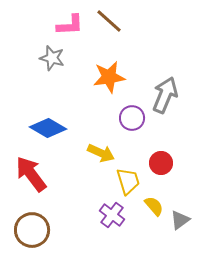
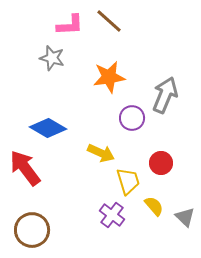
red arrow: moved 6 px left, 6 px up
gray triangle: moved 5 px right, 3 px up; rotated 40 degrees counterclockwise
